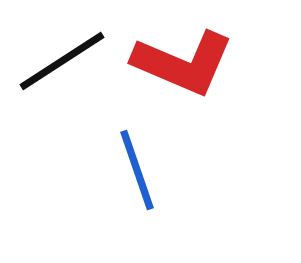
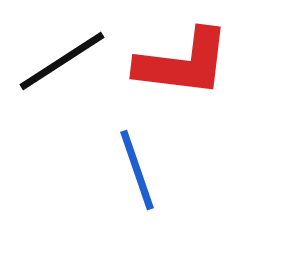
red L-shape: rotated 16 degrees counterclockwise
